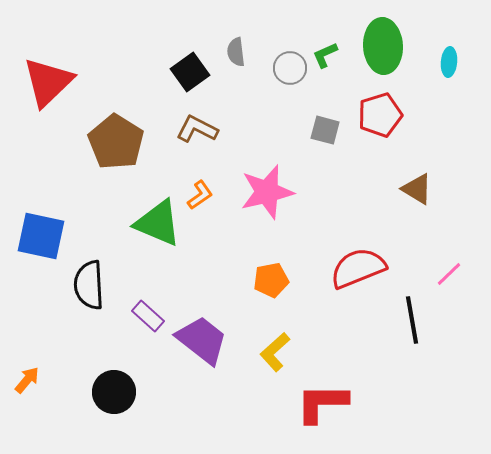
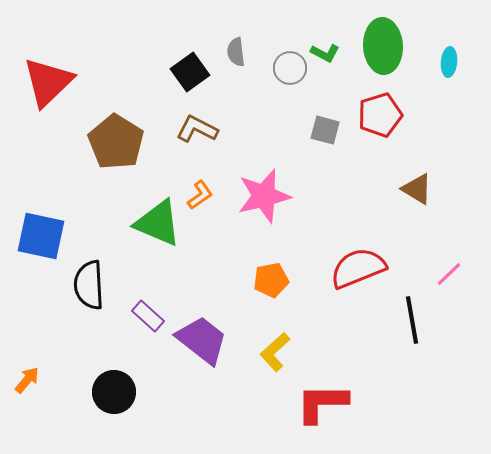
green L-shape: moved 2 px up; rotated 128 degrees counterclockwise
pink star: moved 3 px left, 4 px down
